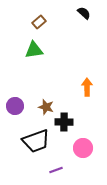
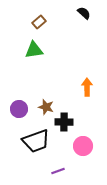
purple circle: moved 4 px right, 3 px down
pink circle: moved 2 px up
purple line: moved 2 px right, 1 px down
